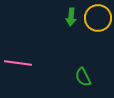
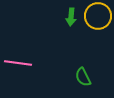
yellow circle: moved 2 px up
